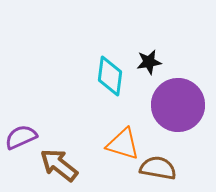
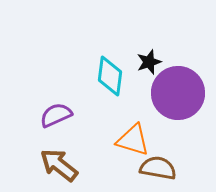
black star: rotated 10 degrees counterclockwise
purple circle: moved 12 px up
purple semicircle: moved 35 px right, 22 px up
orange triangle: moved 10 px right, 4 px up
